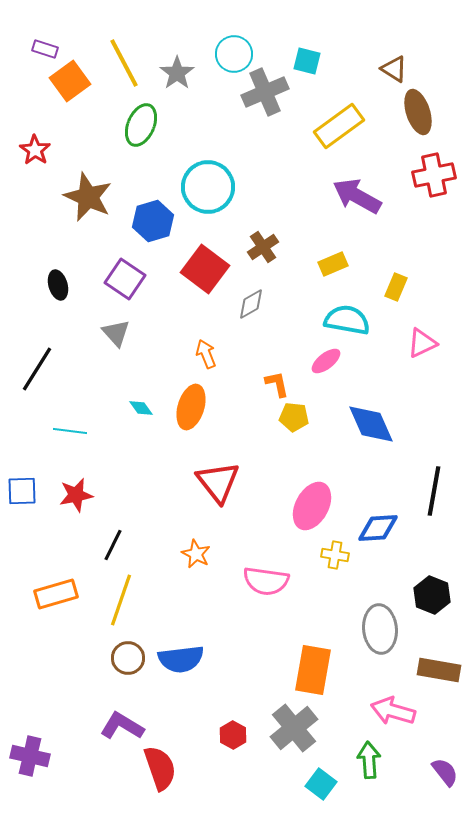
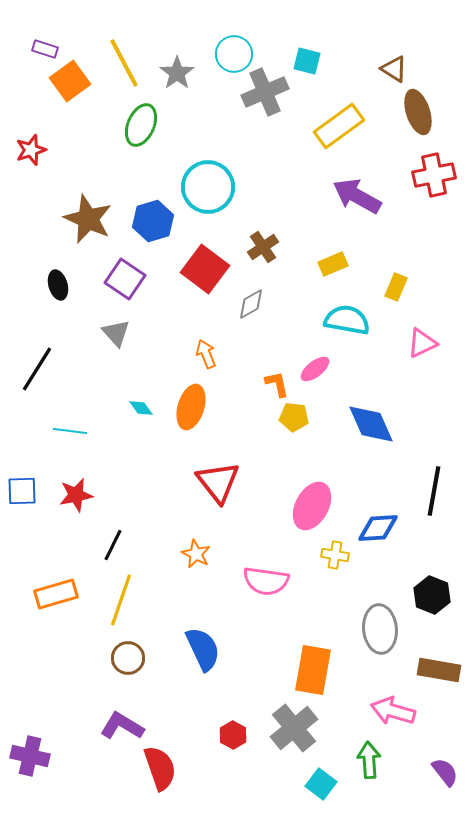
red star at (35, 150): moved 4 px left; rotated 20 degrees clockwise
brown star at (88, 197): moved 22 px down
pink ellipse at (326, 361): moved 11 px left, 8 px down
blue semicircle at (181, 659): moved 22 px right, 10 px up; rotated 108 degrees counterclockwise
